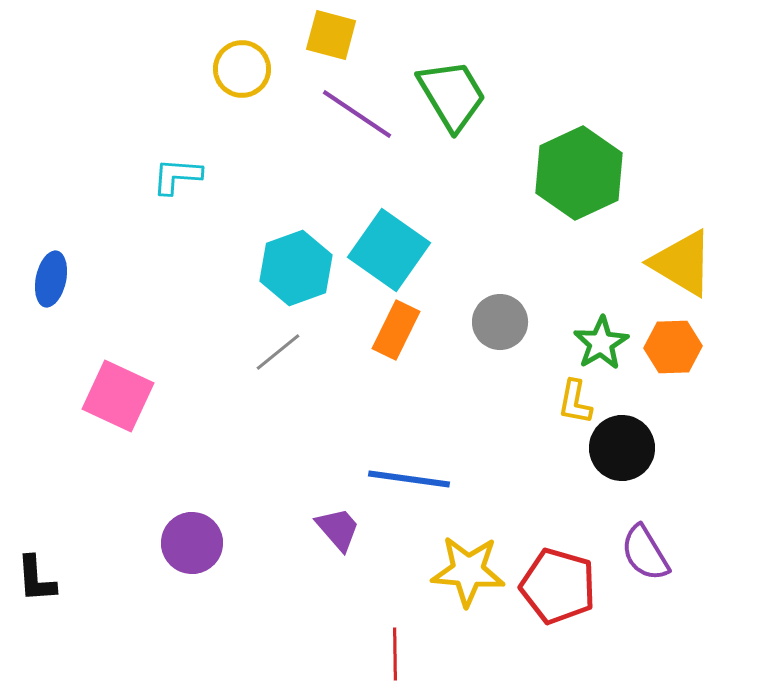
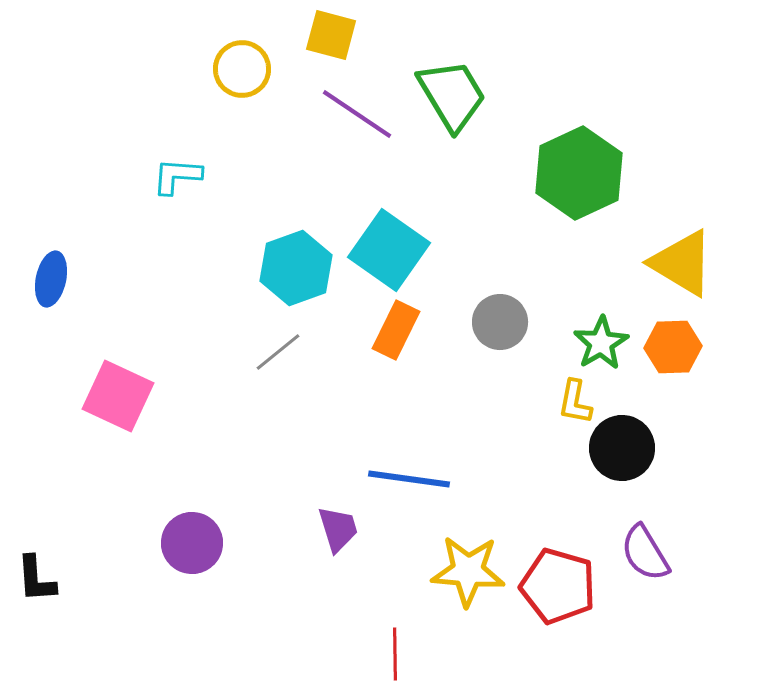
purple trapezoid: rotated 24 degrees clockwise
